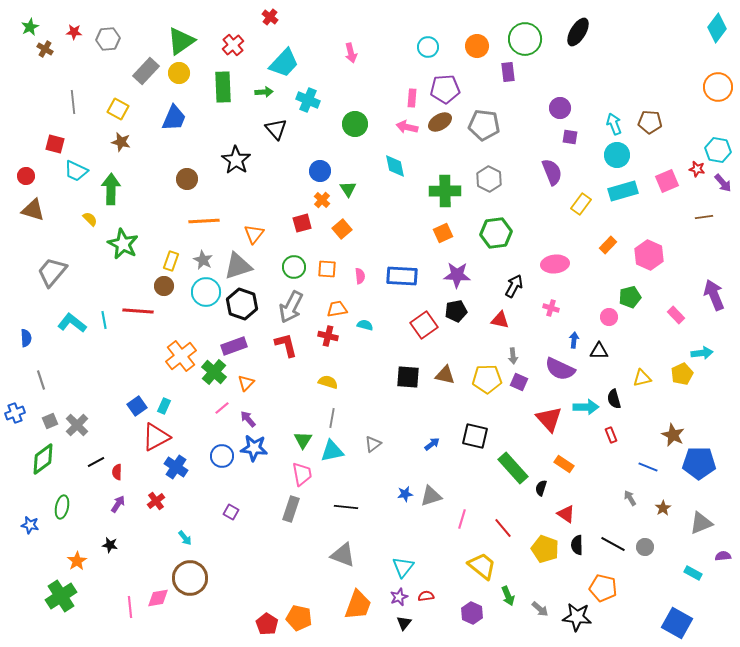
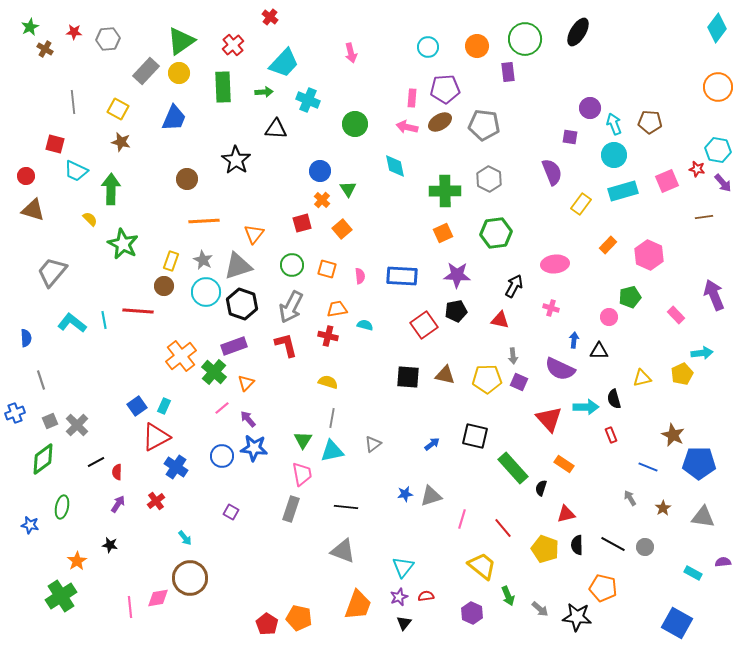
purple circle at (560, 108): moved 30 px right
black triangle at (276, 129): rotated 45 degrees counterclockwise
cyan circle at (617, 155): moved 3 px left
green circle at (294, 267): moved 2 px left, 2 px up
orange square at (327, 269): rotated 12 degrees clockwise
red triangle at (566, 514): rotated 48 degrees counterclockwise
gray triangle at (701, 523): moved 2 px right, 6 px up; rotated 30 degrees clockwise
gray triangle at (343, 555): moved 4 px up
purple semicircle at (723, 556): moved 6 px down
